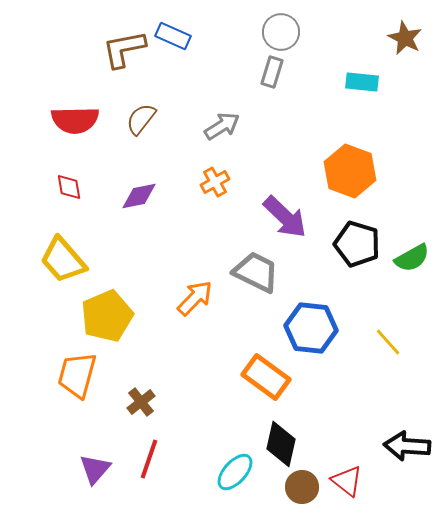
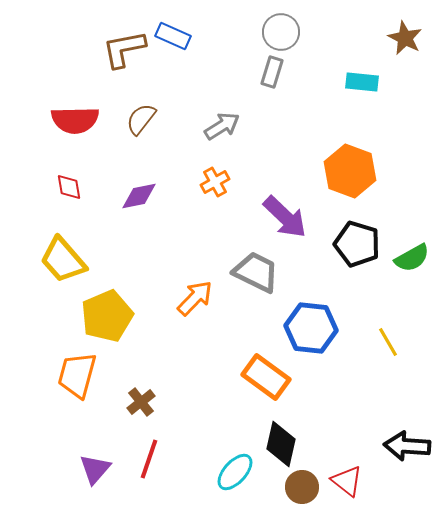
yellow line: rotated 12 degrees clockwise
